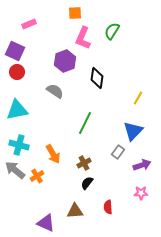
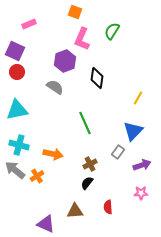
orange square: moved 1 px up; rotated 24 degrees clockwise
pink L-shape: moved 1 px left, 1 px down
gray semicircle: moved 4 px up
green line: rotated 50 degrees counterclockwise
orange arrow: rotated 48 degrees counterclockwise
brown cross: moved 6 px right, 1 px down
purple triangle: moved 1 px down
